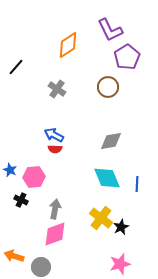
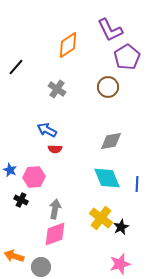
blue arrow: moved 7 px left, 5 px up
